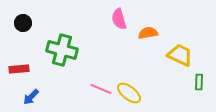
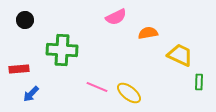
pink semicircle: moved 3 px left, 2 px up; rotated 100 degrees counterclockwise
black circle: moved 2 px right, 3 px up
green cross: rotated 12 degrees counterclockwise
pink line: moved 4 px left, 2 px up
blue arrow: moved 3 px up
